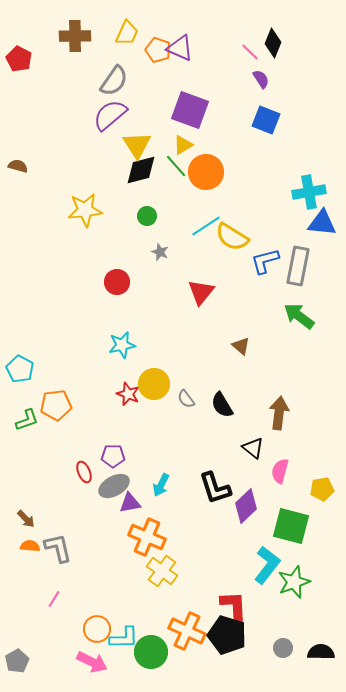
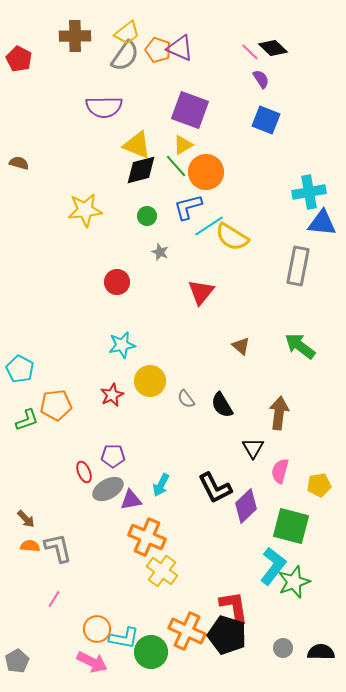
yellow trapezoid at (127, 33): rotated 28 degrees clockwise
black diamond at (273, 43): moved 5 px down; rotated 68 degrees counterclockwise
gray semicircle at (114, 81): moved 11 px right, 25 px up
purple semicircle at (110, 115): moved 6 px left, 8 px up; rotated 141 degrees counterclockwise
yellow triangle at (137, 145): rotated 36 degrees counterclockwise
brown semicircle at (18, 166): moved 1 px right, 3 px up
cyan line at (206, 226): moved 3 px right
blue L-shape at (265, 261): moved 77 px left, 54 px up
green arrow at (299, 316): moved 1 px right, 30 px down
yellow circle at (154, 384): moved 4 px left, 3 px up
red star at (128, 394): moved 16 px left, 1 px down; rotated 25 degrees clockwise
black triangle at (253, 448): rotated 20 degrees clockwise
gray ellipse at (114, 486): moved 6 px left, 3 px down
black L-shape at (215, 488): rotated 9 degrees counterclockwise
yellow pentagon at (322, 489): moved 3 px left, 4 px up
purple triangle at (130, 503): moved 1 px right, 3 px up
cyan L-shape at (267, 565): moved 6 px right, 1 px down
red L-shape at (234, 607): rotated 6 degrees counterclockwise
cyan L-shape at (124, 638): rotated 12 degrees clockwise
